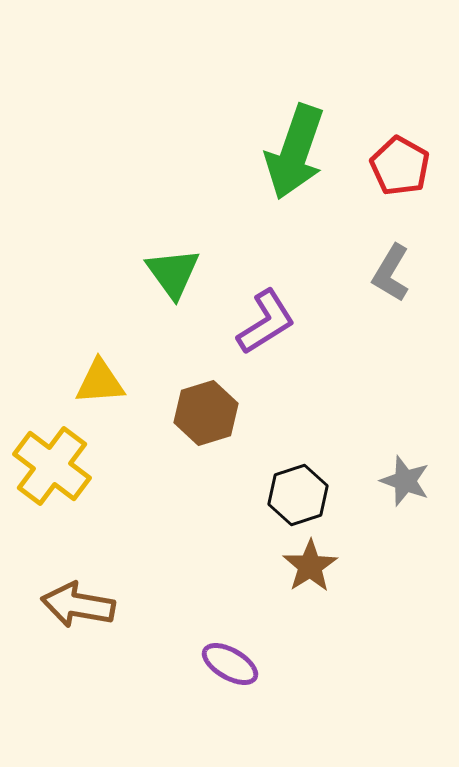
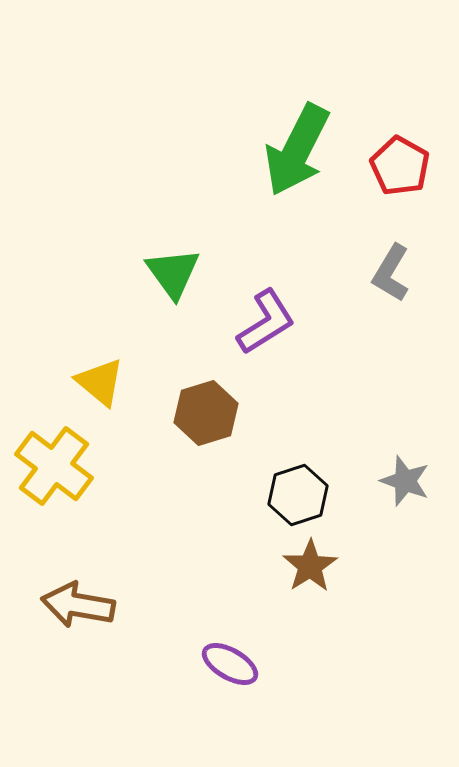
green arrow: moved 2 px right, 2 px up; rotated 8 degrees clockwise
yellow triangle: rotated 44 degrees clockwise
yellow cross: moved 2 px right
